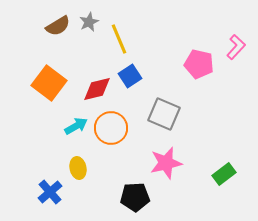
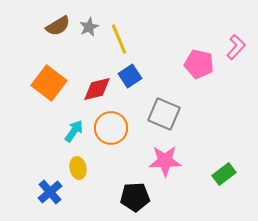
gray star: moved 5 px down
cyan arrow: moved 2 px left, 5 px down; rotated 25 degrees counterclockwise
pink star: moved 1 px left, 2 px up; rotated 12 degrees clockwise
